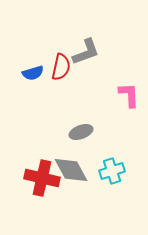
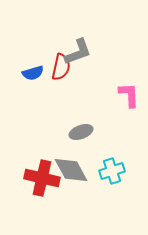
gray L-shape: moved 8 px left
